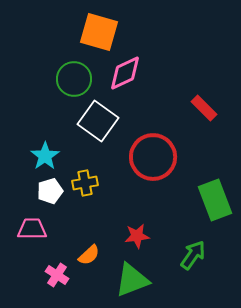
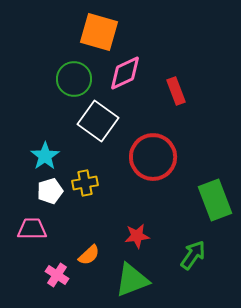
red rectangle: moved 28 px left, 17 px up; rotated 24 degrees clockwise
